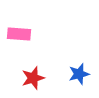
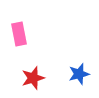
pink rectangle: rotated 75 degrees clockwise
